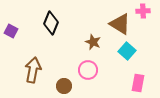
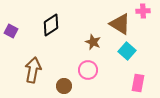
black diamond: moved 2 px down; rotated 35 degrees clockwise
